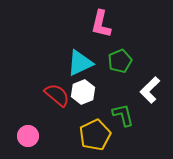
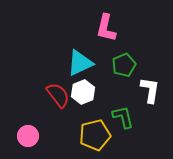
pink L-shape: moved 5 px right, 4 px down
green pentagon: moved 4 px right, 4 px down
white L-shape: rotated 144 degrees clockwise
red semicircle: moved 1 px right; rotated 12 degrees clockwise
green L-shape: moved 2 px down
yellow pentagon: rotated 12 degrees clockwise
